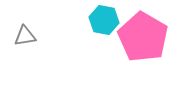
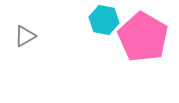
gray triangle: rotated 20 degrees counterclockwise
